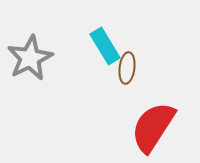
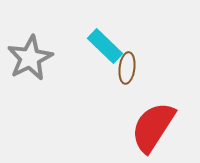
cyan rectangle: rotated 15 degrees counterclockwise
